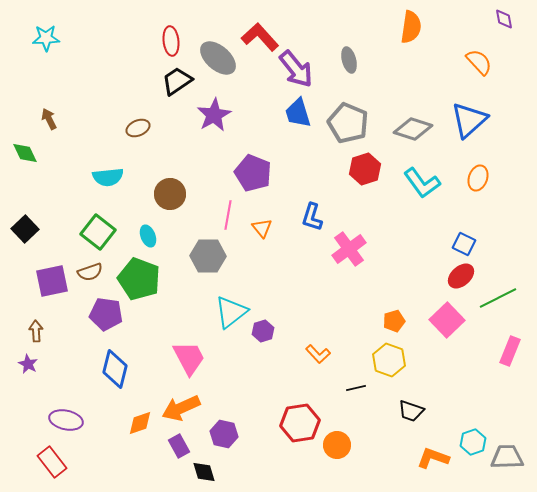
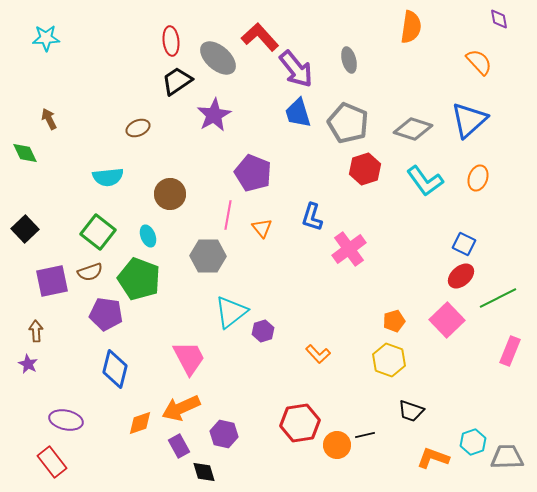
purple diamond at (504, 19): moved 5 px left
cyan L-shape at (422, 183): moved 3 px right, 2 px up
black line at (356, 388): moved 9 px right, 47 px down
